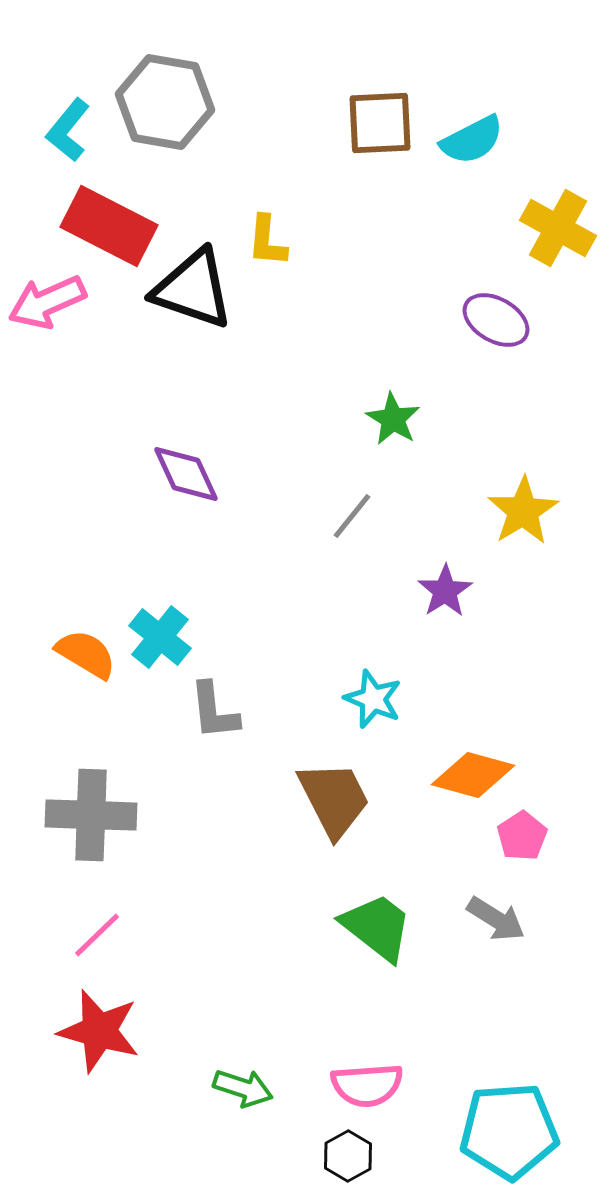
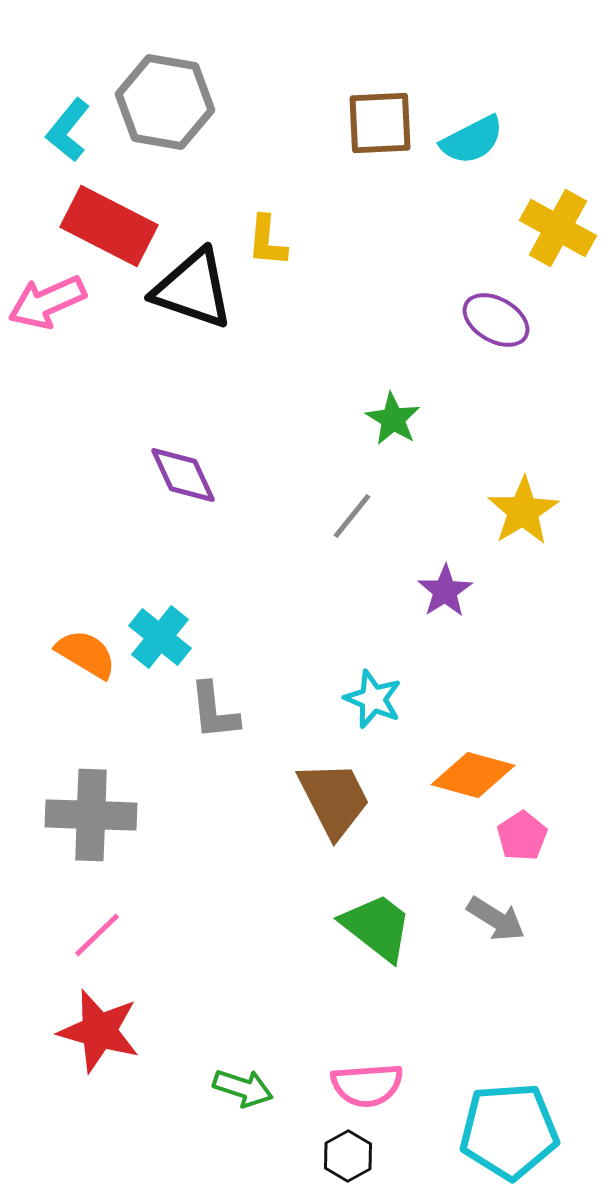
purple diamond: moved 3 px left, 1 px down
